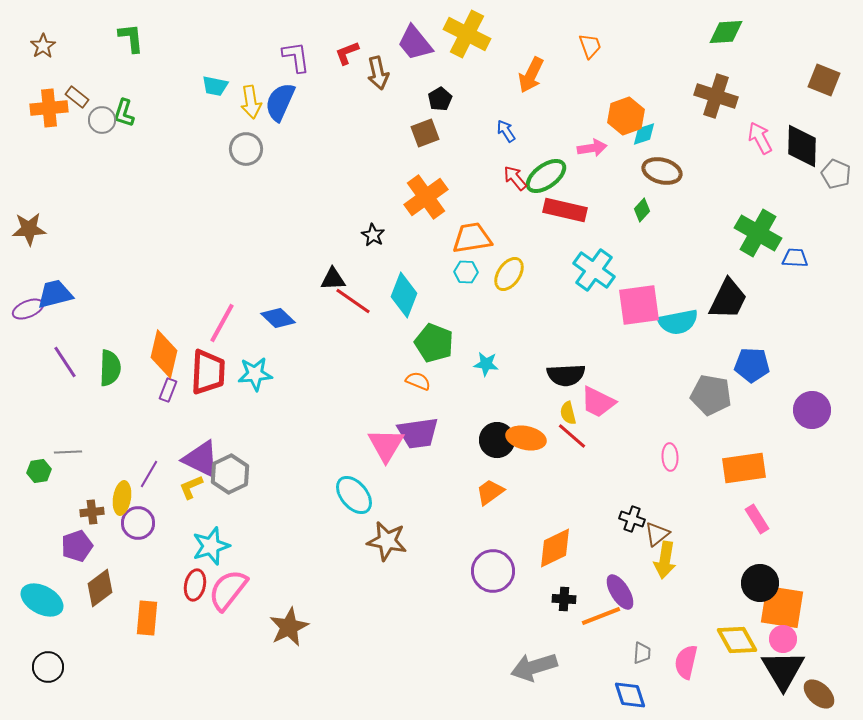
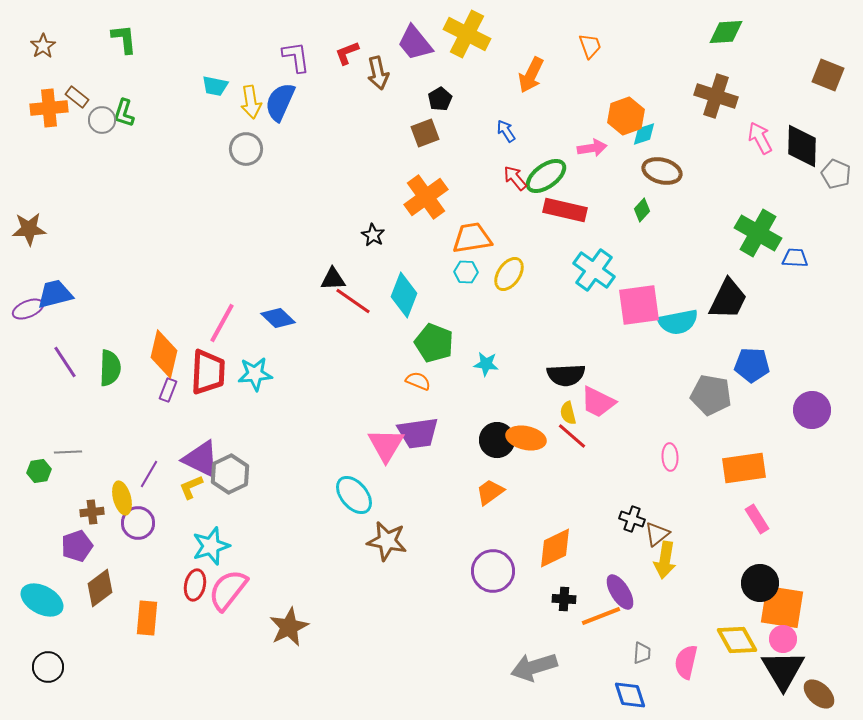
green L-shape at (131, 38): moved 7 px left, 1 px down
brown square at (824, 80): moved 4 px right, 5 px up
yellow ellipse at (122, 498): rotated 24 degrees counterclockwise
